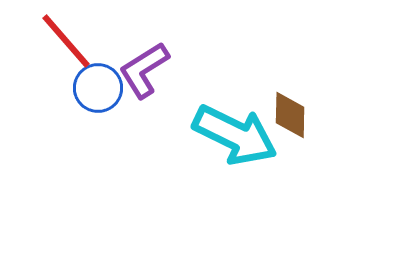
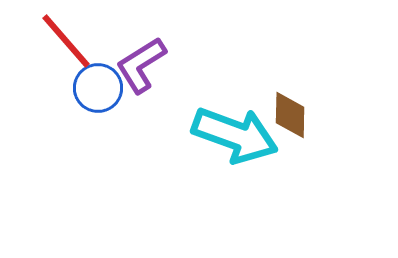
purple L-shape: moved 3 px left, 5 px up
cyan arrow: rotated 6 degrees counterclockwise
